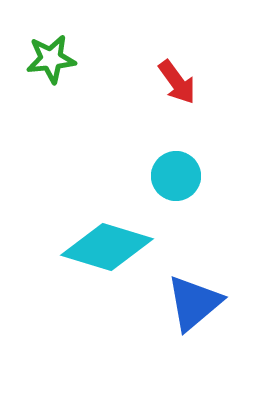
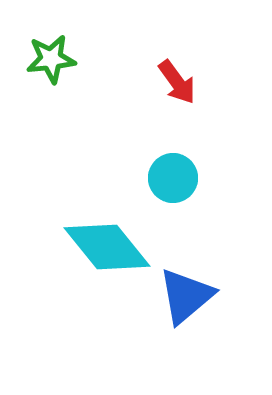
cyan circle: moved 3 px left, 2 px down
cyan diamond: rotated 34 degrees clockwise
blue triangle: moved 8 px left, 7 px up
